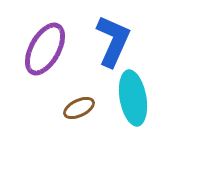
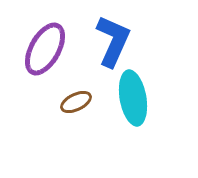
brown ellipse: moved 3 px left, 6 px up
